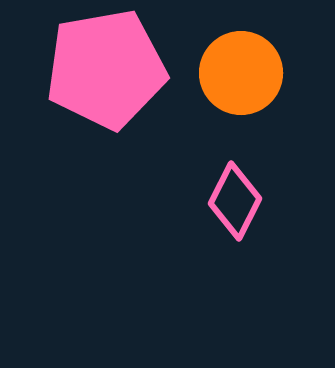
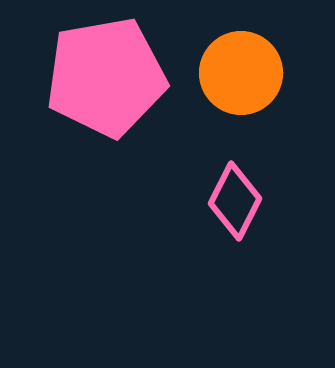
pink pentagon: moved 8 px down
